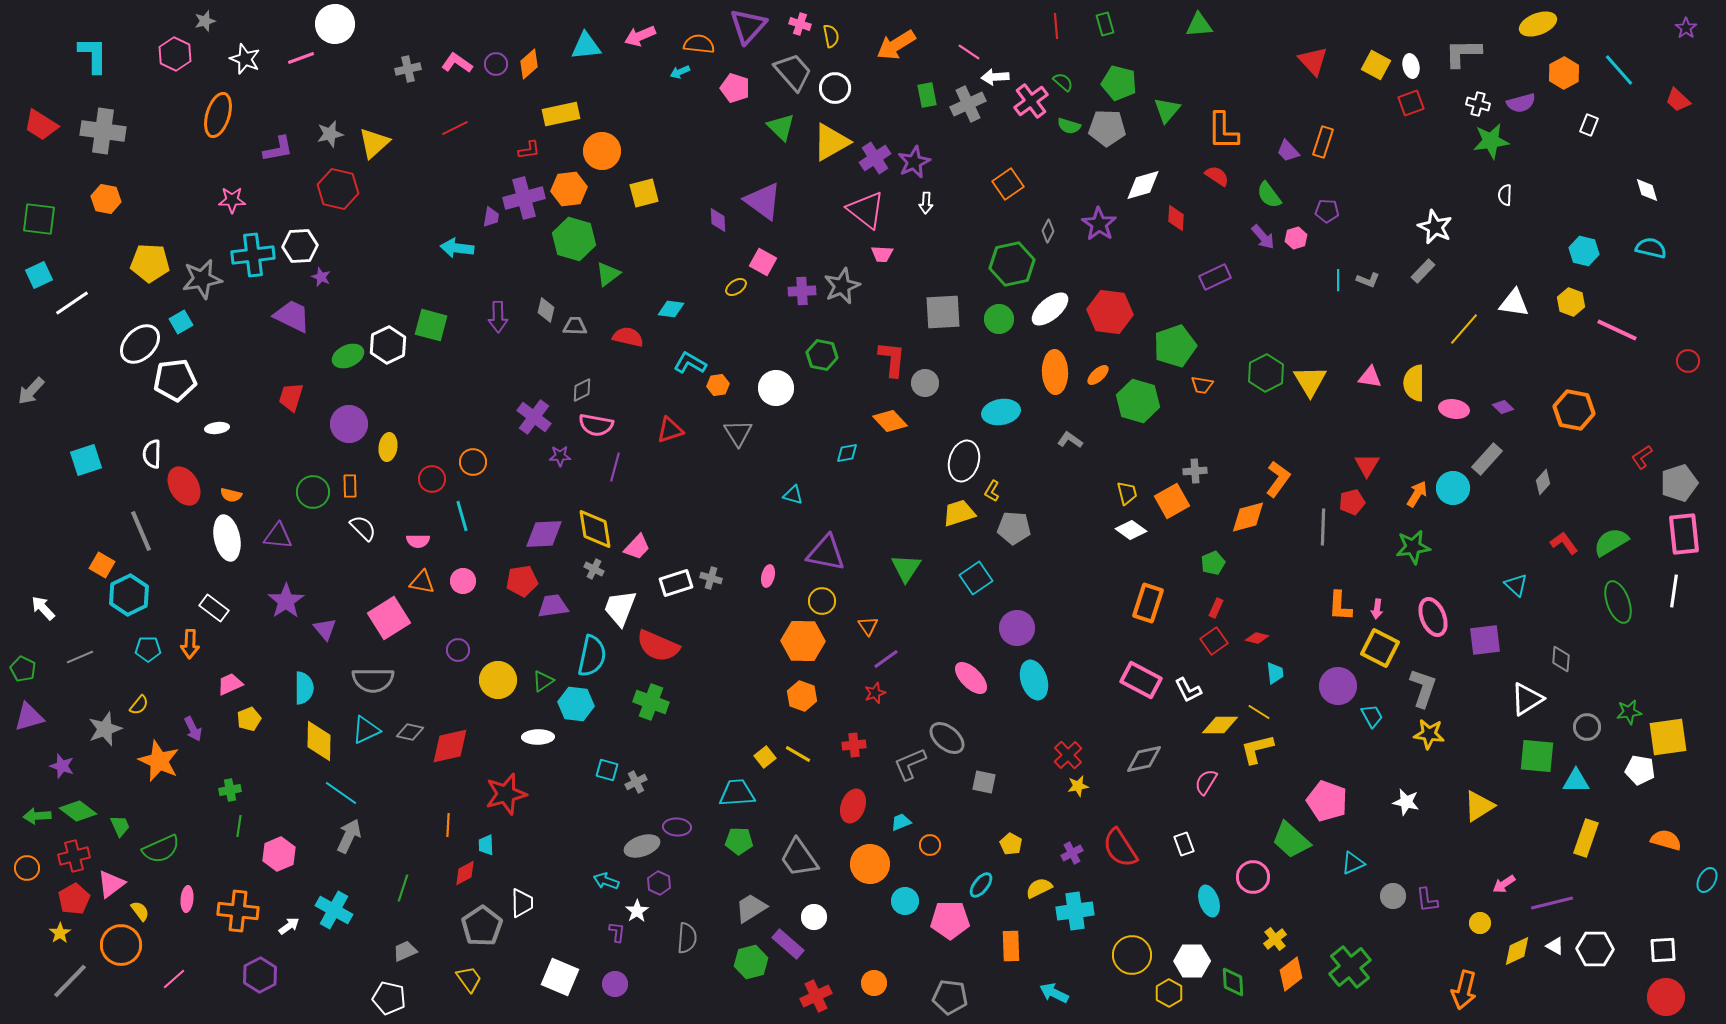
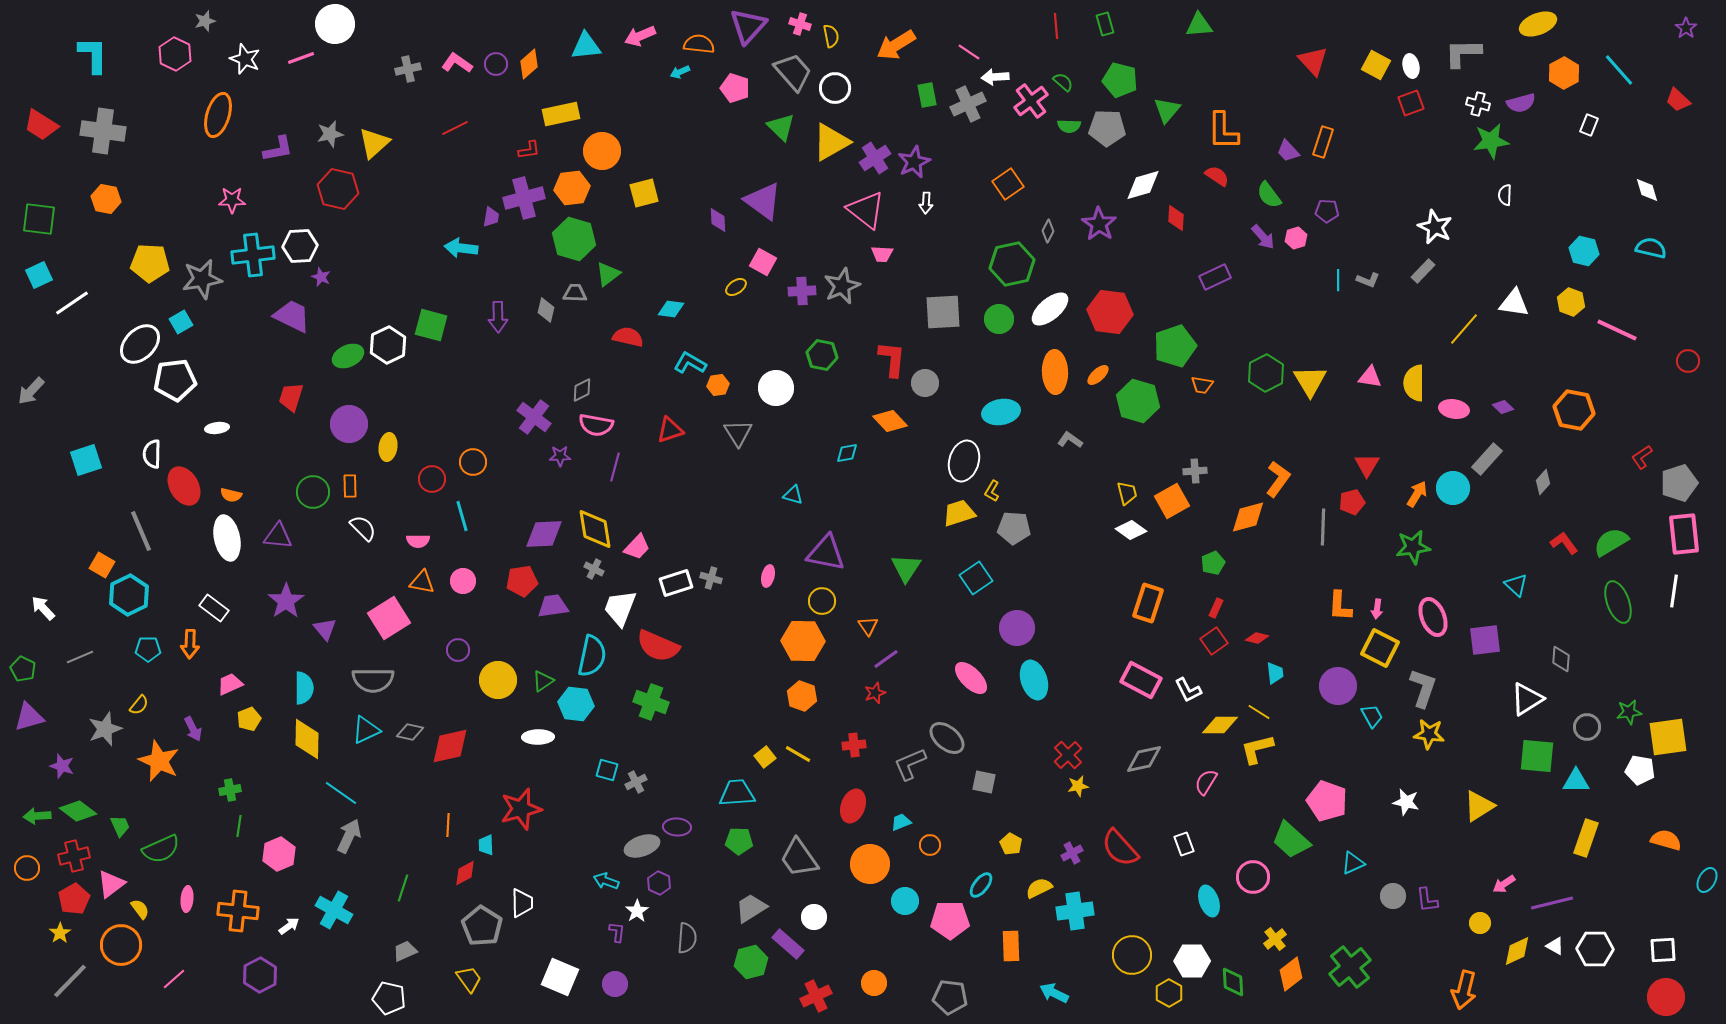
green pentagon at (1119, 83): moved 1 px right, 3 px up
green semicircle at (1069, 126): rotated 15 degrees counterclockwise
orange hexagon at (569, 189): moved 3 px right, 1 px up
cyan arrow at (457, 248): moved 4 px right
gray trapezoid at (575, 326): moved 33 px up
yellow diamond at (319, 741): moved 12 px left, 2 px up
red star at (506, 794): moved 15 px right, 15 px down
red semicircle at (1120, 848): rotated 9 degrees counterclockwise
yellow semicircle at (140, 911): moved 2 px up
gray pentagon at (482, 926): rotated 6 degrees counterclockwise
